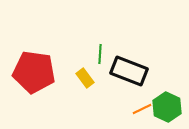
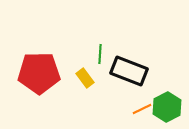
red pentagon: moved 5 px right, 1 px down; rotated 9 degrees counterclockwise
green hexagon: rotated 8 degrees clockwise
